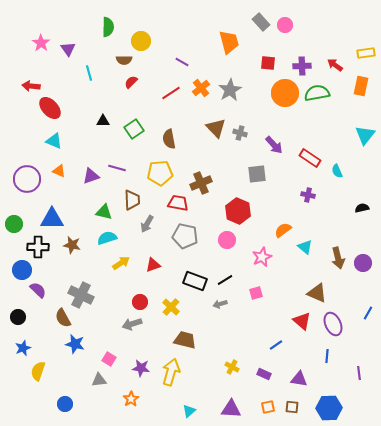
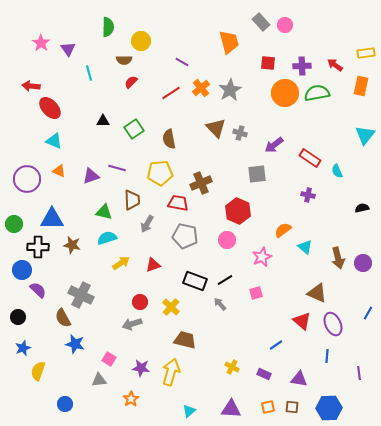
purple arrow at (274, 145): rotated 96 degrees clockwise
gray arrow at (220, 304): rotated 64 degrees clockwise
